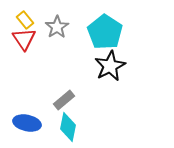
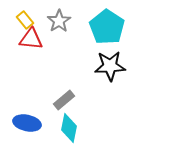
gray star: moved 2 px right, 6 px up
cyan pentagon: moved 2 px right, 5 px up
red triangle: moved 7 px right; rotated 50 degrees counterclockwise
black star: rotated 24 degrees clockwise
cyan diamond: moved 1 px right, 1 px down
